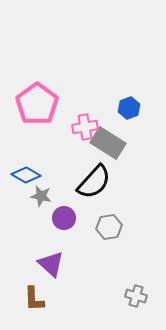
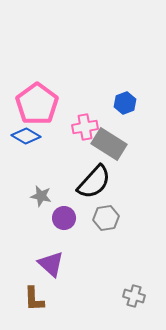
blue hexagon: moved 4 px left, 5 px up
gray rectangle: moved 1 px right, 1 px down
blue diamond: moved 39 px up
gray hexagon: moved 3 px left, 9 px up
gray cross: moved 2 px left
